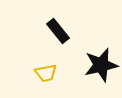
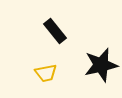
black rectangle: moved 3 px left
